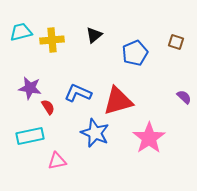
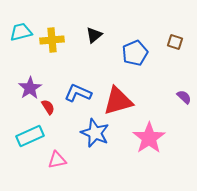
brown square: moved 1 px left
purple star: rotated 30 degrees clockwise
cyan rectangle: rotated 12 degrees counterclockwise
pink triangle: moved 1 px up
